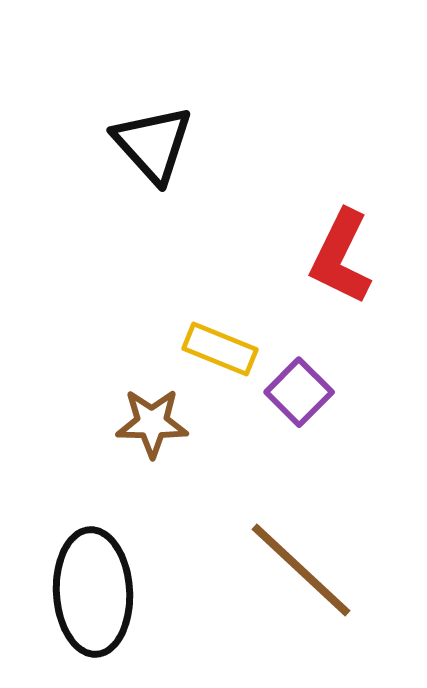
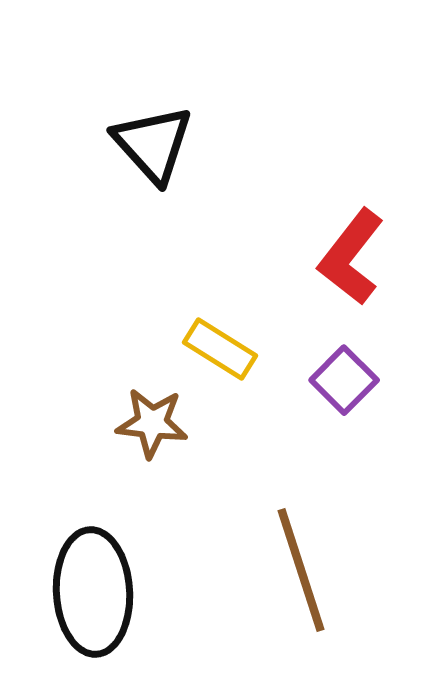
red L-shape: moved 10 px right; rotated 12 degrees clockwise
yellow rectangle: rotated 10 degrees clockwise
purple square: moved 45 px right, 12 px up
brown star: rotated 6 degrees clockwise
brown line: rotated 29 degrees clockwise
